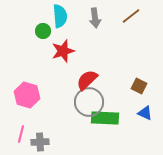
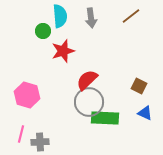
gray arrow: moved 4 px left
